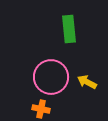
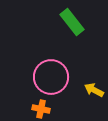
green rectangle: moved 3 px right, 7 px up; rotated 32 degrees counterclockwise
yellow arrow: moved 7 px right, 8 px down
